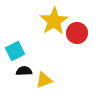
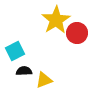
yellow star: moved 2 px right, 1 px up
